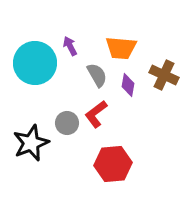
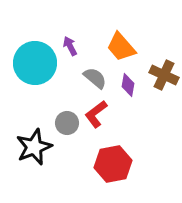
orange trapezoid: moved 1 px up; rotated 44 degrees clockwise
gray semicircle: moved 2 px left, 3 px down; rotated 20 degrees counterclockwise
black star: moved 3 px right, 4 px down
red hexagon: rotated 6 degrees counterclockwise
